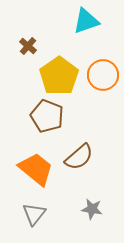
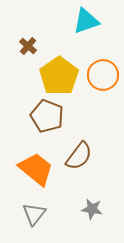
brown semicircle: moved 1 px up; rotated 12 degrees counterclockwise
